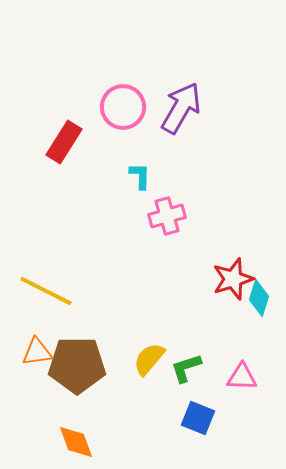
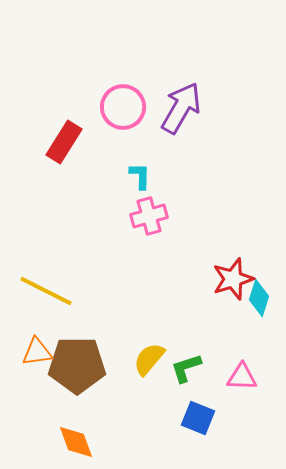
pink cross: moved 18 px left
